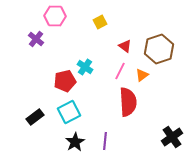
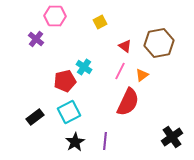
brown hexagon: moved 6 px up; rotated 8 degrees clockwise
cyan cross: moved 1 px left
red semicircle: rotated 28 degrees clockwise
